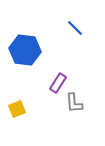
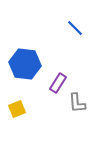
blue hexagon: moved 14 px down
gray L-shape: moved 3 px right
